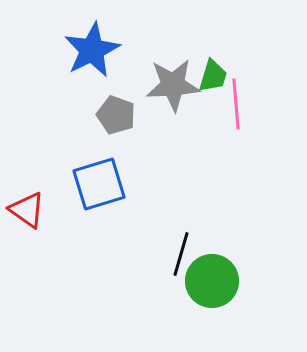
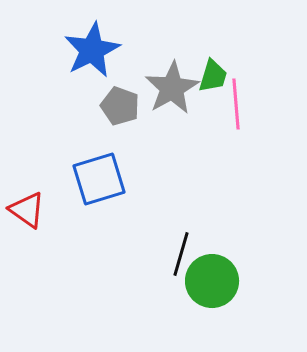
gray star: moved 1 px left, 3 px down; rotated 26 degrees counterclockwise
gray pentagon: moved 4 px right, 9 px up
blue square: moved 5 px up
